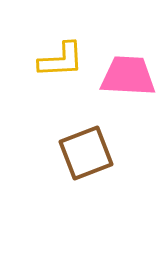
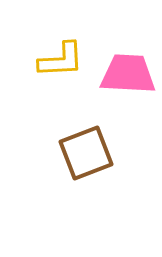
pink trapezoid: moved 2 px up
